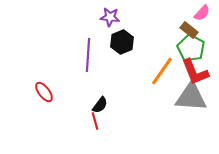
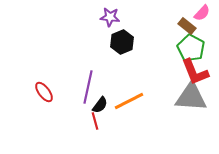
brown rectangle: moved 2 px left, 4 px up
purple line: moved 32 px down; rotated 8 degrees clockwise
orange line: moved 33 px left, 30 px down; rotated 28 degrees clockwise
